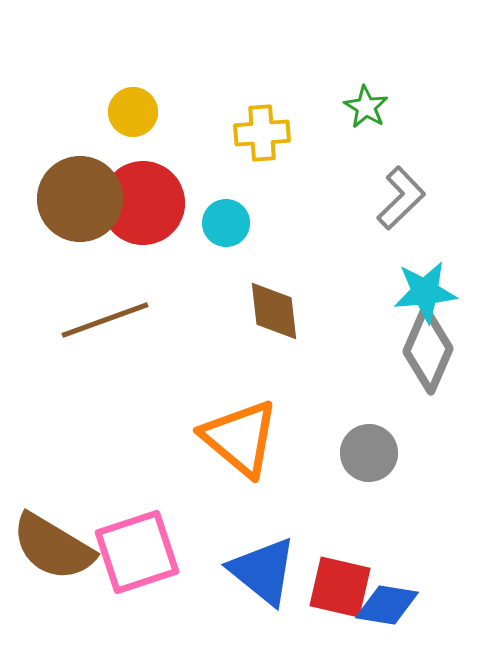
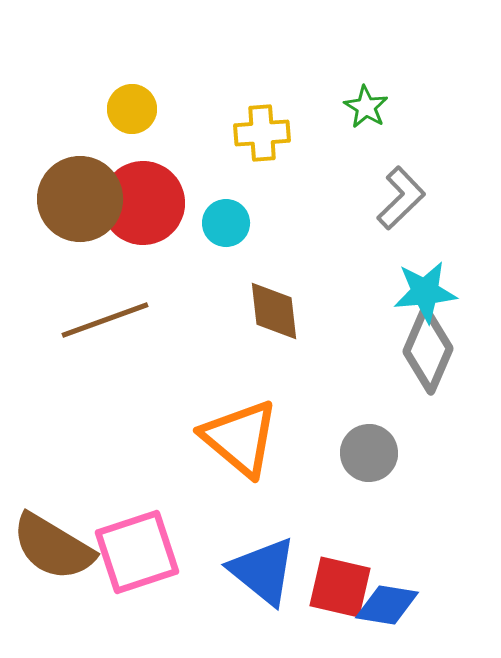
yellow circle: moved 1 px left, 3 px up
